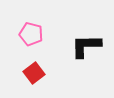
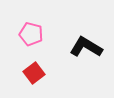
black L-shape: moved 1 px down; rotated 32 degrees clockwise
